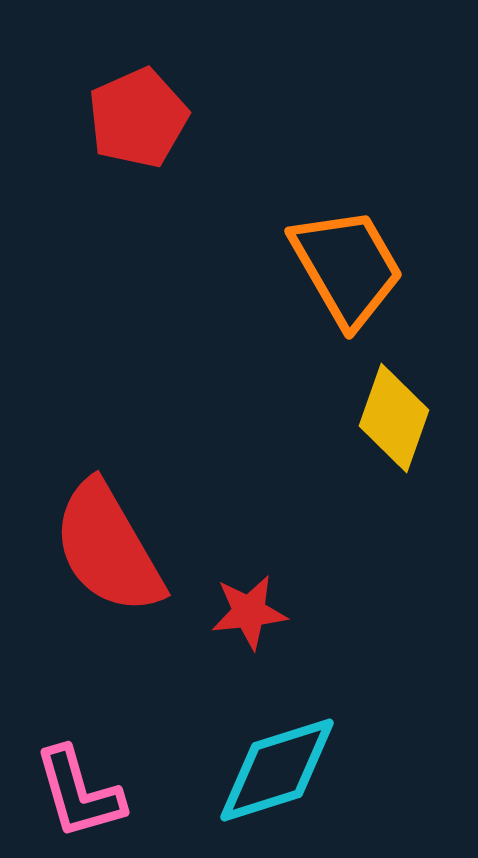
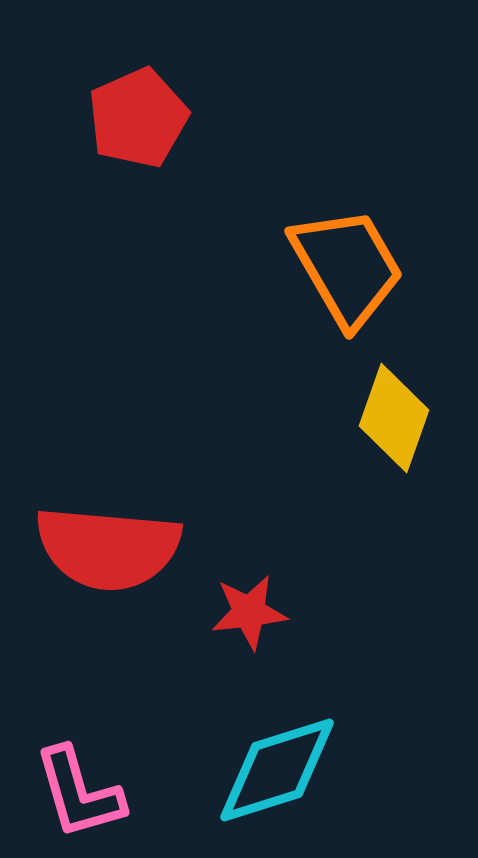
red semicircle: rotated 55 degrees counterclockwise
